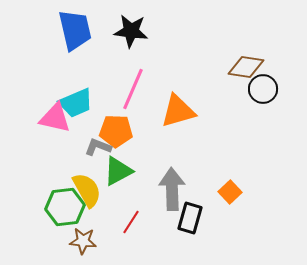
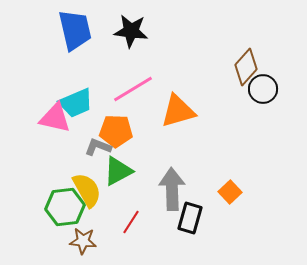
brown diamond: rotated 57 degrees counterclockwise
pink line: rotated 36 degrees clockwise
